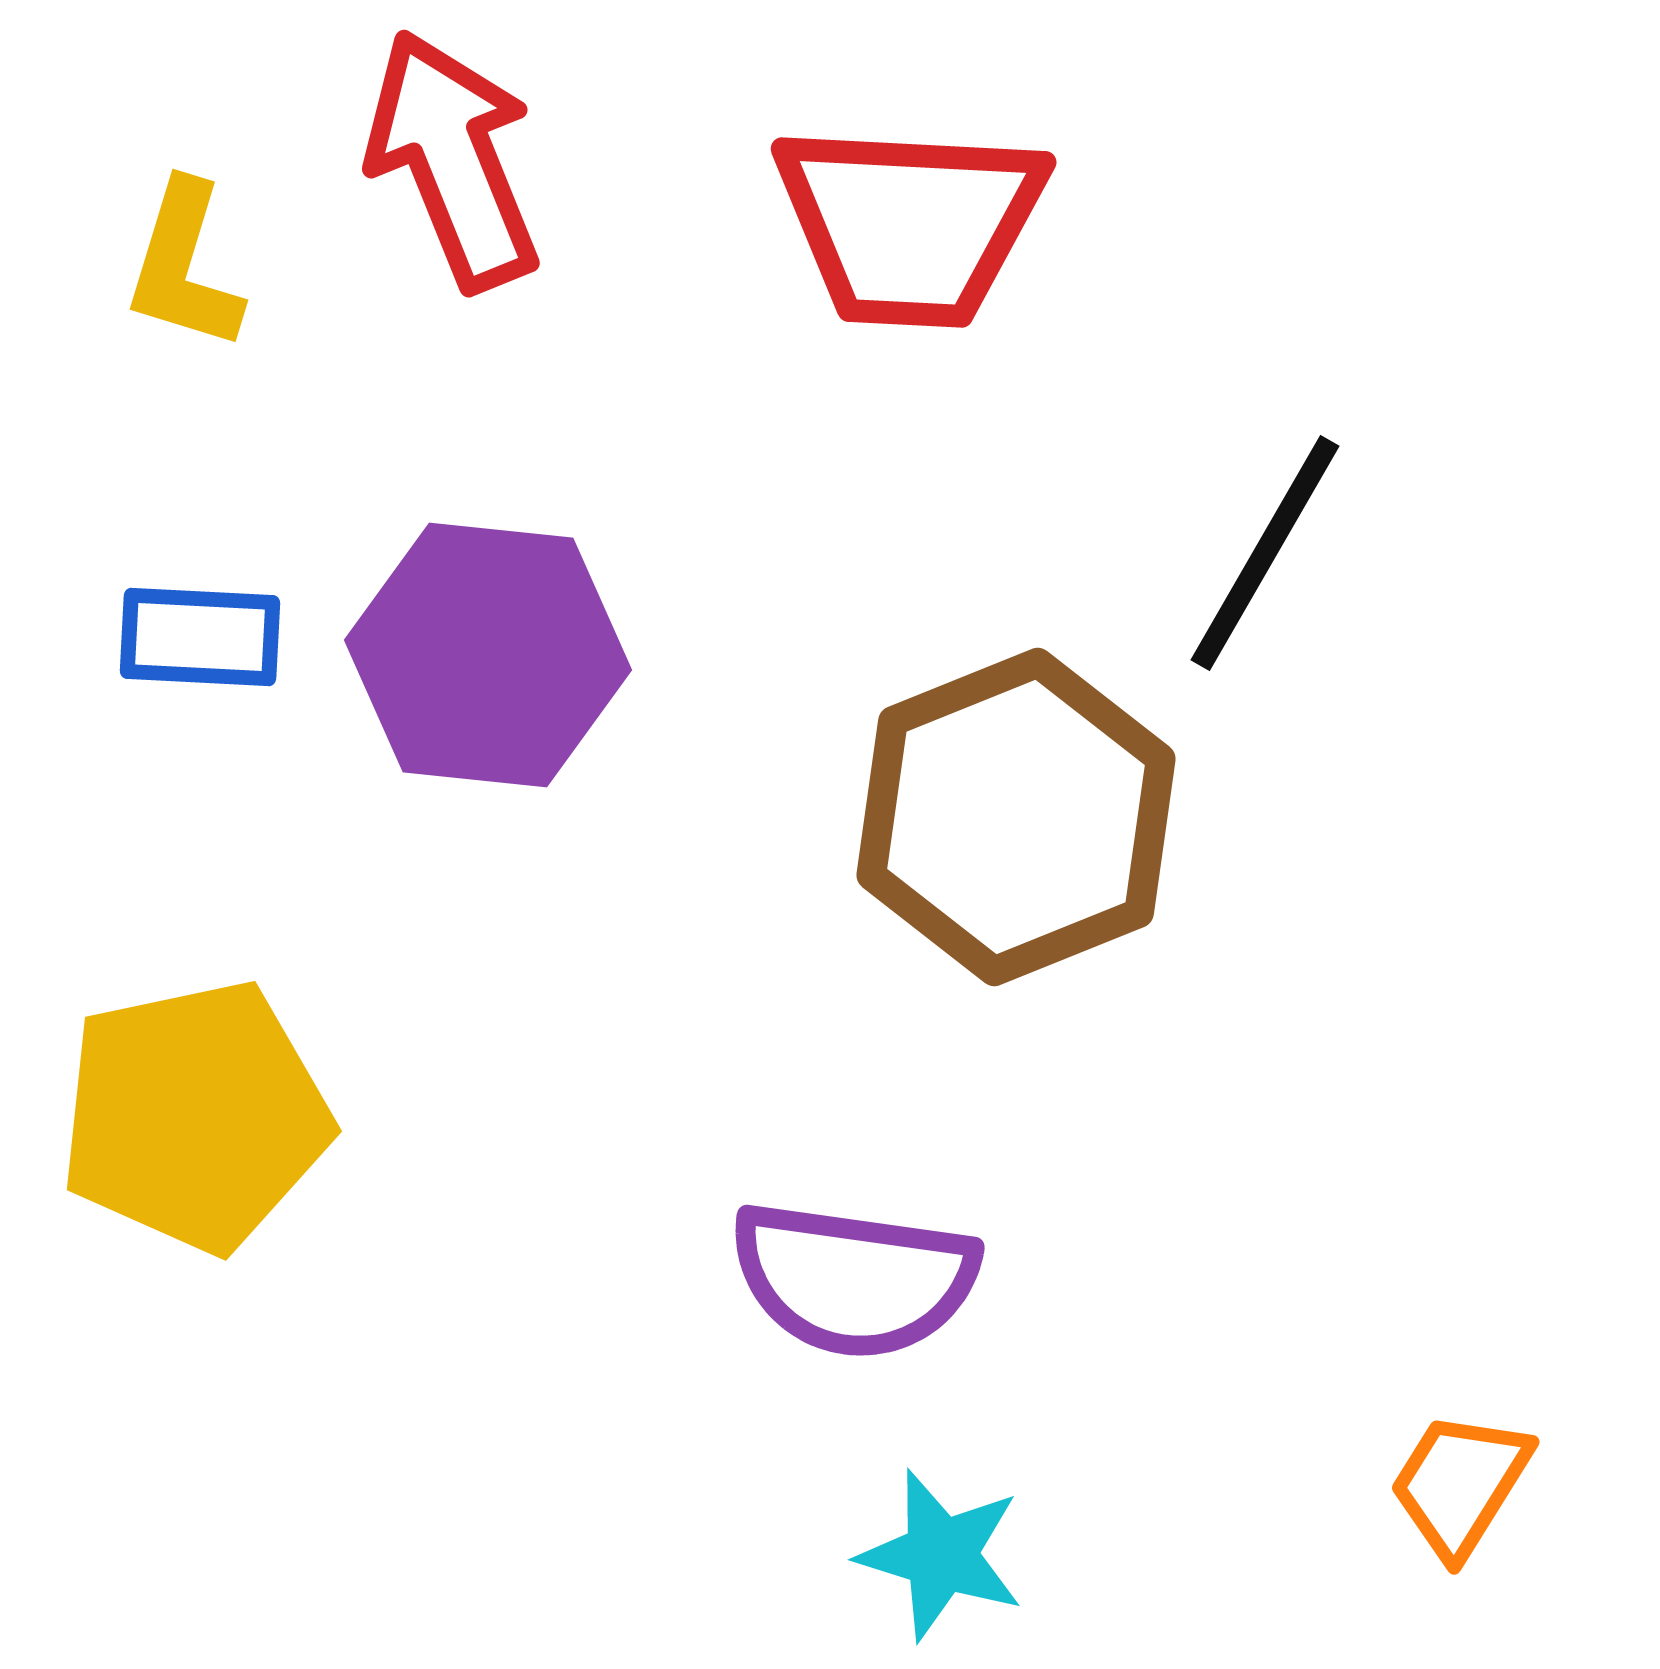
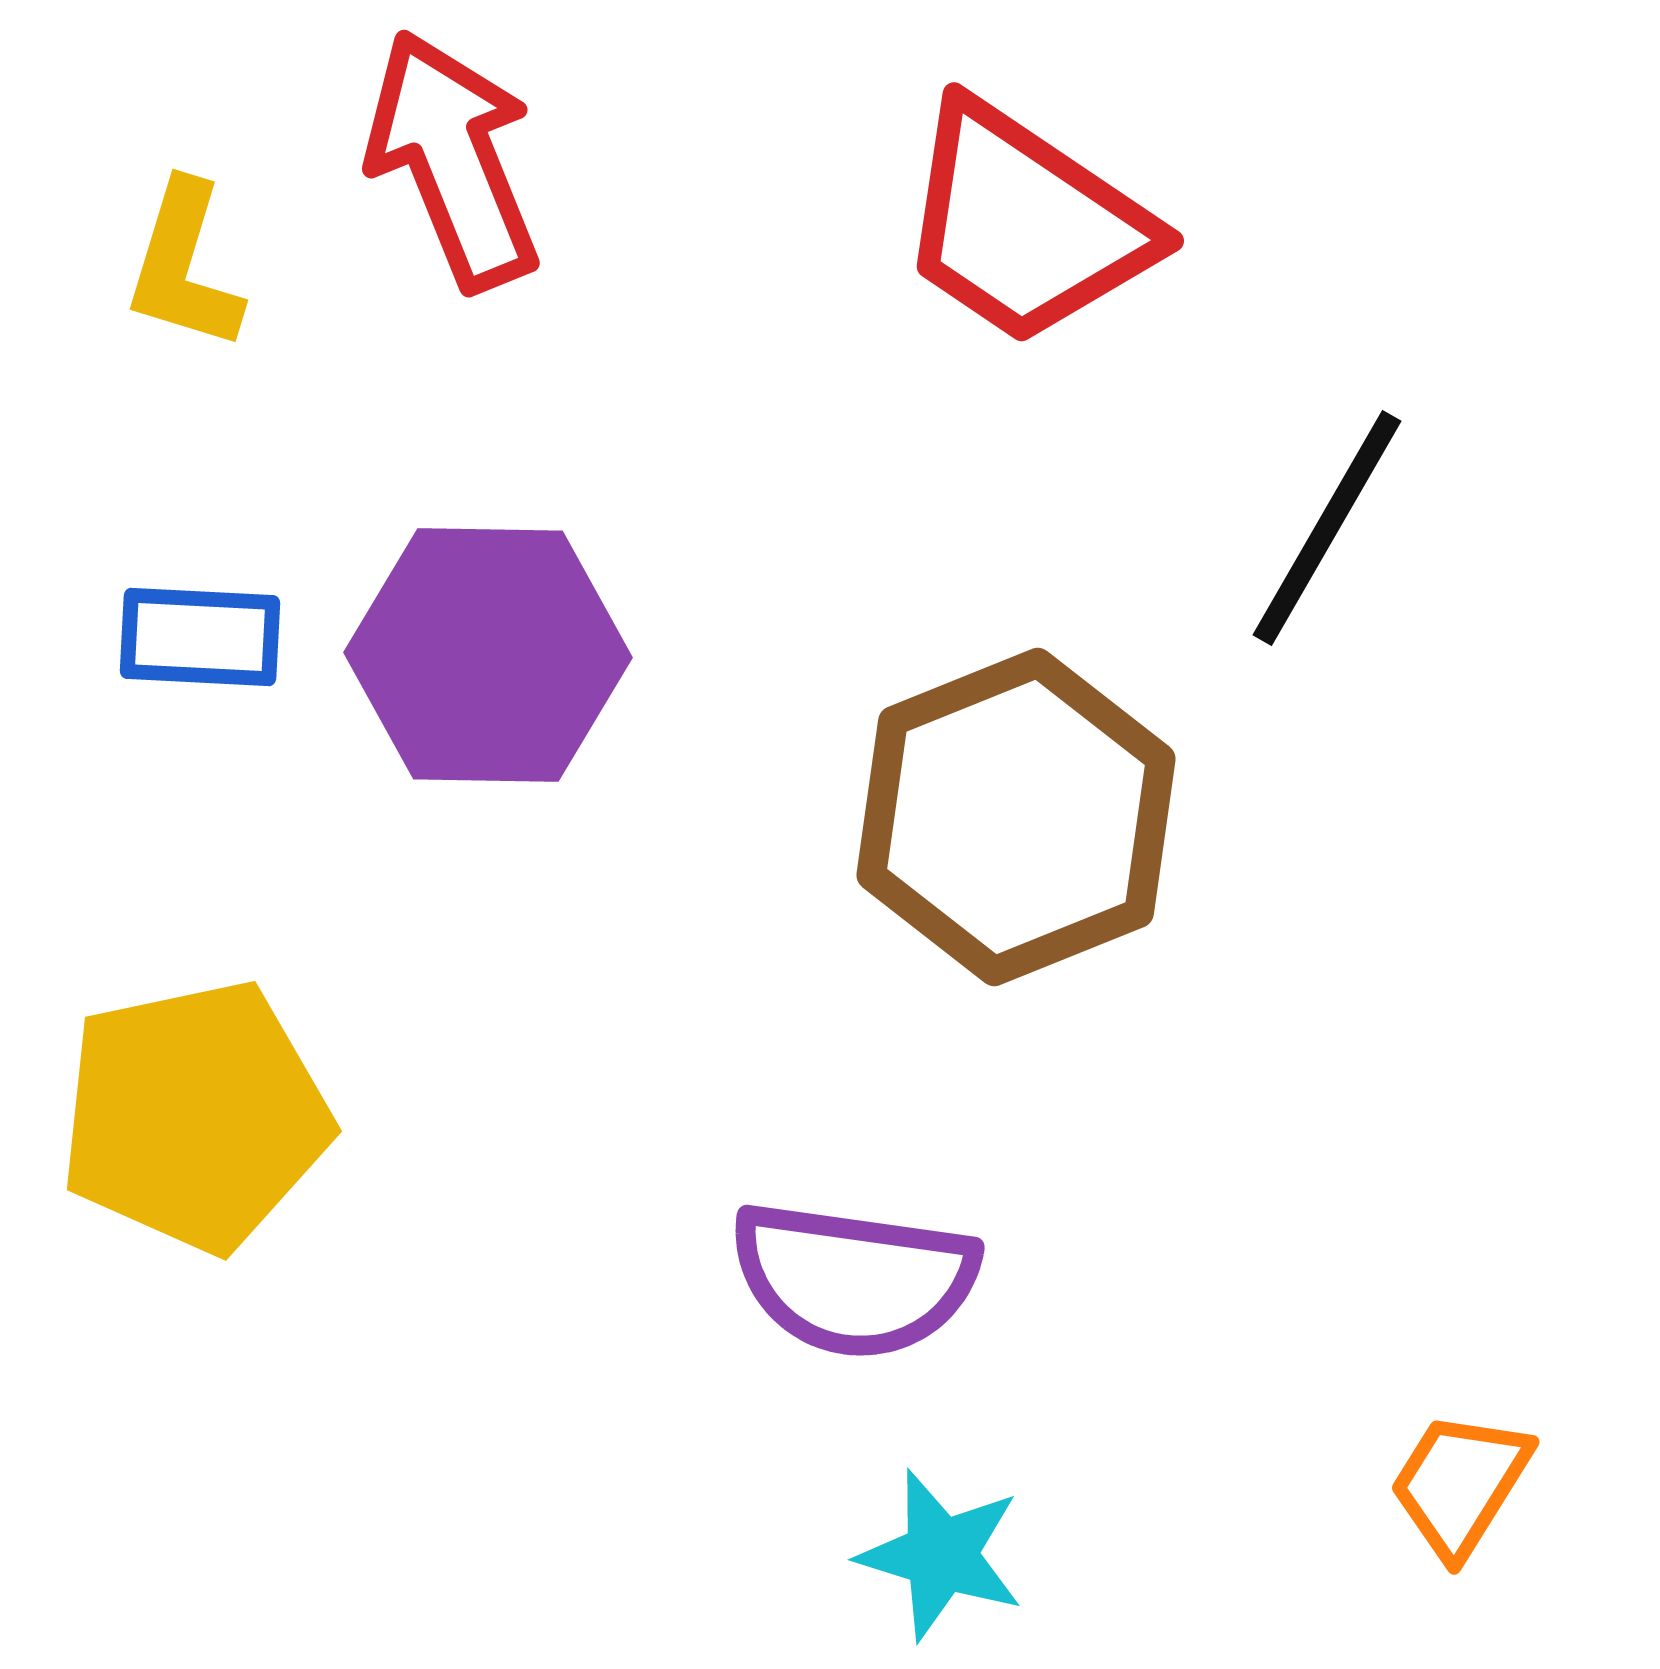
red trapezoid: moved 115 px right; rotated 31 degrees clockwise
black line: moved 62 px right, 25 px up
purple hexagon: rotated 5 degrees counterclockwise
